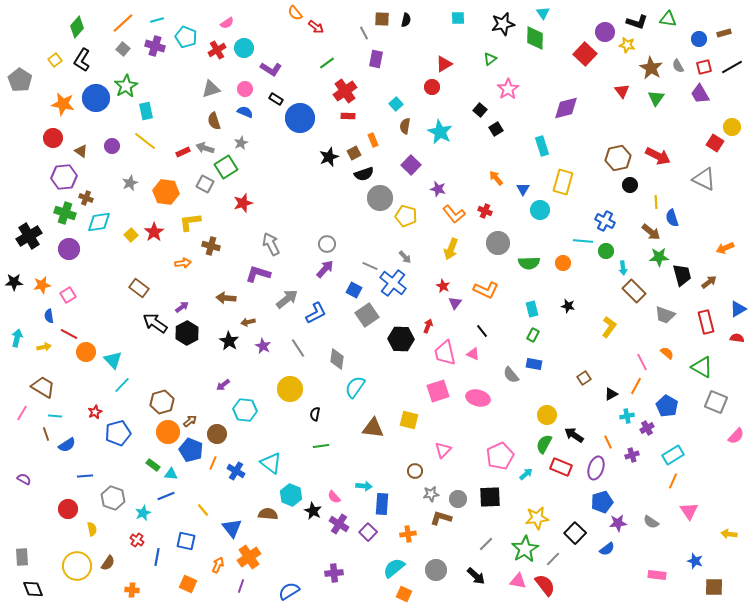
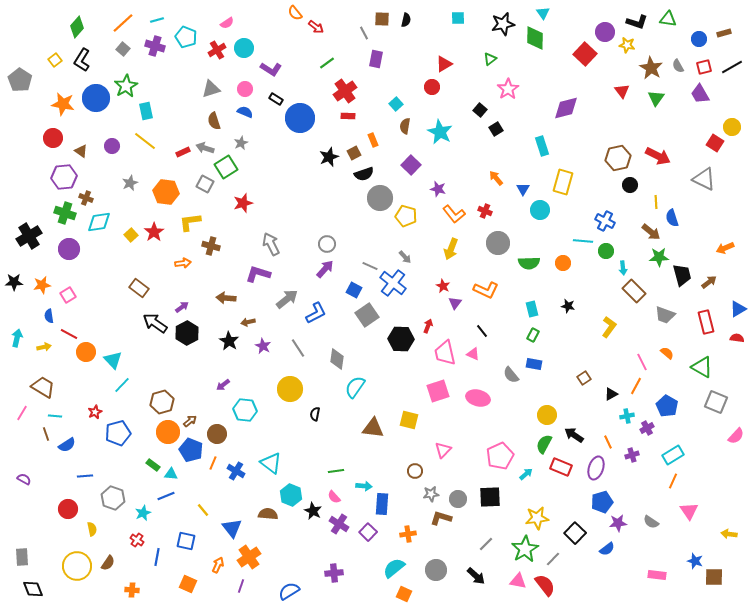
green line at (321, 446): moved 15 px right, 25 px down
brown square at (714, 587): moved 10 px up
